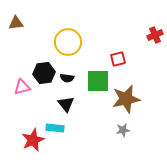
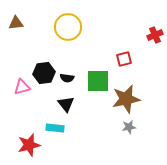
yellow circle: moved 15 px up
red square: moved 6 px right
gray star: moved 6 px right, 3 px up
red star: moved 4 px left, 5 px down; rotated 10 degrees clockwise
